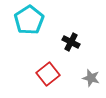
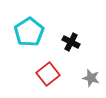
cyan pentagon: moved 12 px down
